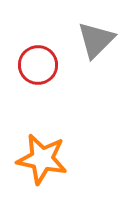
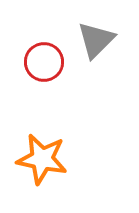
red circle: moved 6 px right, 3 px up
